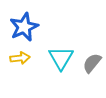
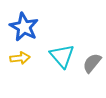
blue star: rotated 20 degrees counterclockwise
cyan triangle: moved 1 px right, 2 px up; rotated 12 degrees counterclockwise
